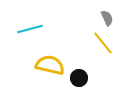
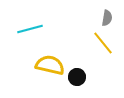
gray semicircle: rotated 35 degrees clockwise
black circle: moved 2 px left, 1 px up
